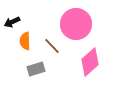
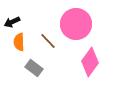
orange semicircle: moved 6 px left, 1 px down
brown line: moved 4 px left, 5 px up
pink diamond: rotated 12 degrees counterclockwise
gray rectangle: moved 2 px left, 1 px up; rotated 54 degrees clockwise
